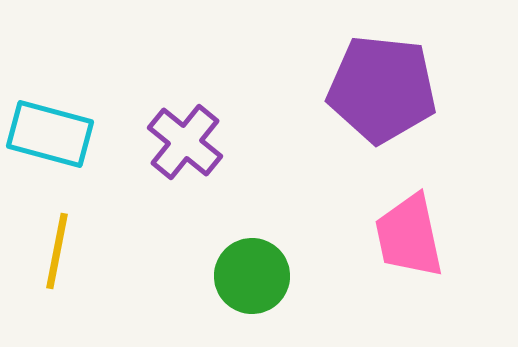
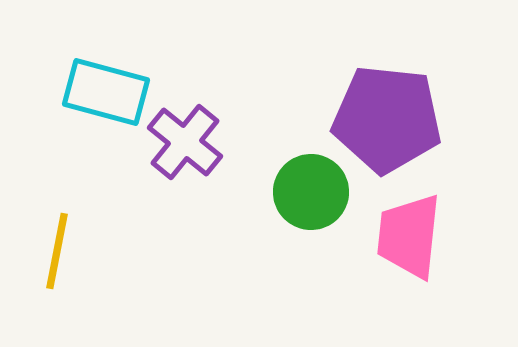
purple pentagon: moved 5 px right, 30 px down
cyan rectangle: moved 56 px right, 42 px up
pink trapezoid: rotated 18 degrees clockwise
green circle: moved 59 px right, 84 px up
